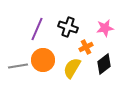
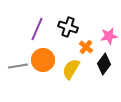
pink star: moved 4 px right, 8 px down
orange cross: rotated 24 degrees counterclockwise
black diamond: rotated 15 degrees counterclockwise
yellow semicircle: moved 1 px left, 1 px down
